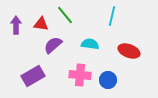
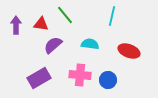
purple rectangle: moved 6 px right, 2 px down
